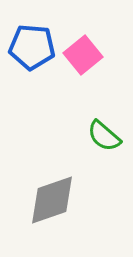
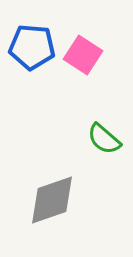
pink square: rotated 18 degrees counterclockwise
green semicircle: moved 3 px down
